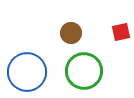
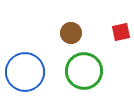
blue circle: moved 2 px left
